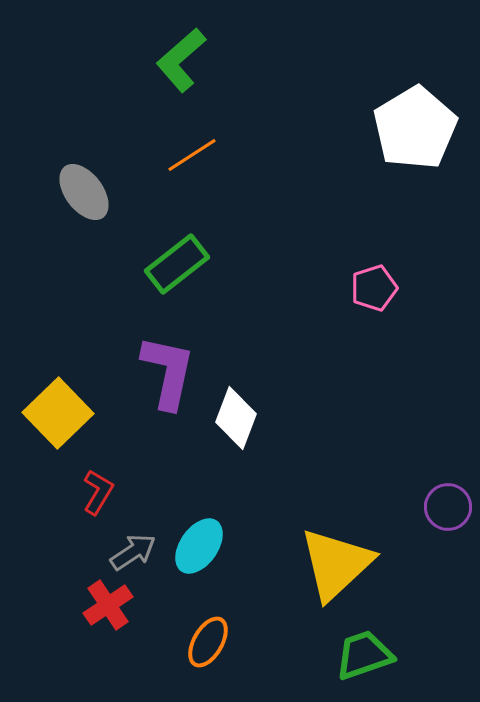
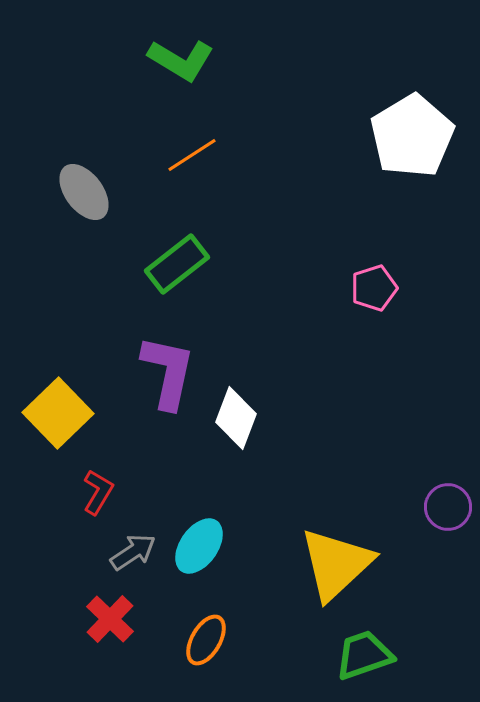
green L-shape: rotated 108 degrees counterclockwise
white pentagon: moved 3 px left, 8 px down
red cross: moved 2 px right, 14 px down; rotated 12 degrees counterclockwise
orange ellipse: moved 2 px left, 2 px up
